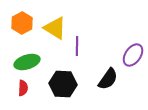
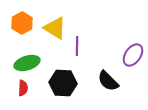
green ellipse: moved 1 px down
black semicircle: moved 2 px down; rotated 100 degrees clockwise
black hexagon: moved 1 px up
